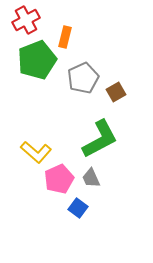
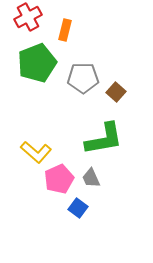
red cross: moved 2 px right, 3 px up
orange rectangle: moved 7 px up
green pentagon: moved 3 px down
gray pentagon: rotated 24 degrees clockwise
brown square: rotated 18 degrees counterclockwise
green L-shape: moved 4 px right; rotated 18 degrees clockwise
